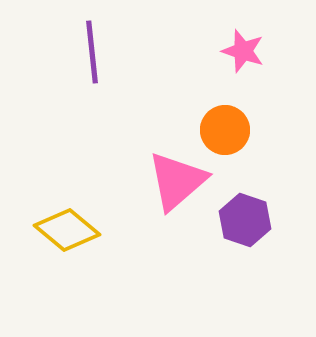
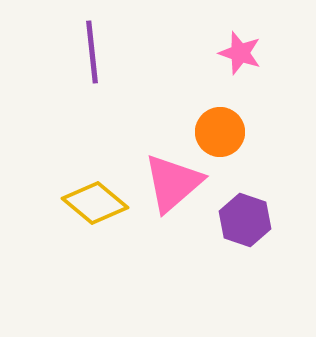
pink star: moved 3 px left, 2 px down
orange circle: moved 5 px left, 2 px down
pink triangle: moved 4 px left, 2 px down
yellow diamond: moved 28 px right, 27 px up
